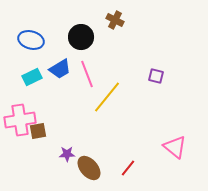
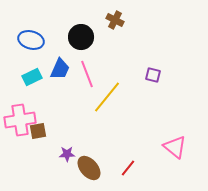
blue trapezoid: rotated 35 degrees counterclockwise
purple square: moved 3 px left, 1 px up
